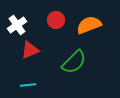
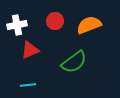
red circle: moved 1 px left, 1 px down
white cross: rotated 24 degrees clockwise
green semicircle: rotated 8 degrees clockwise
